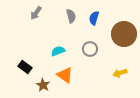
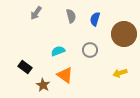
blue semicircle: moved 1 px right, 1 px down
gray circle: moved 1 px down
